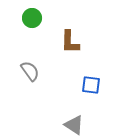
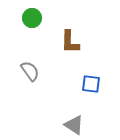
blue square: moved 1 px up
